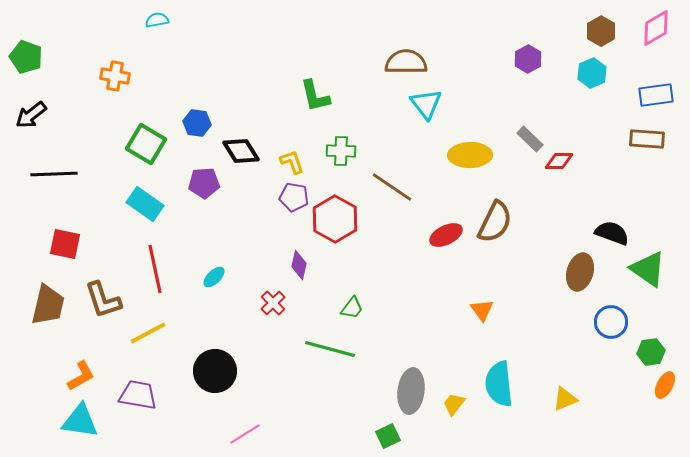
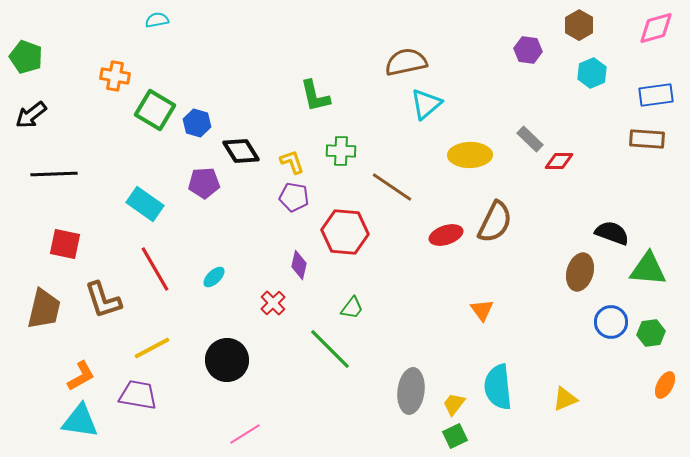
pink diamond at (656, 28): rotated 15 degrees clockwise
brown hexagon at (601, 31): moved 22 px left, 6 px up
purple hexagon at (528, 59): moved 9 px up; rotated 24 degrees counterclockwise
brown semicircle at (406, 62): rotated 12 degrees counterclockwise
cyan triangle at (426, 104): rotated 28 degrees clockwise
blue hexagon at (197, 123): rotated 8 degrees clockwise
green square at (146, 144): moved 9 px right, 34 px up
red hexagon at (335, 219): moved 10 px right, 13 px down; rotated 24 degrees counterclockwise
red ellipse at (446, 235): rotated 8 degrees clockwise
red line at (155, 269): rotated 18 degrees counterclockwise
green triangle at (648, 269): rotated 30 degrees counterclockwise
brown trapezoid at (48, 305): moved 4 px left, 4 px down
yellow line at (148, 333): moved 4 px right, 15 px down
green line at (330, 349): rotated 30 degrees clockwise
green hexagon at (651, 352): moved 19 px up
black circle at (215, 371): moved 12 px right, 11 px up
cyan semicircle at (499, 384): moved 1 px left, 3 px down
green square at (388, 436): moved 67 px right
